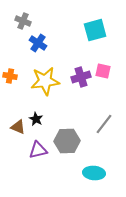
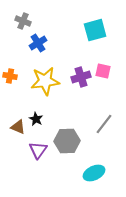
blue cross: rotated 24 degrees clockwise
purple triangle: rotated 42 degrees counterclockwise
cyan ellipse: rotated 30 degrees counterclockwise
